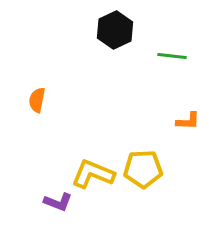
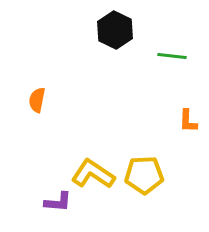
black hexagon: rotated 9 degrees counterclockwise
orange L-shape: rotated 90 degrees clockwise
yellow pentagon: moved 1 px right, 6 px down
yellow L-shape: rotated 12 degrees clockwise
purple L-shape: rotated 16 degrees counterclockwise
